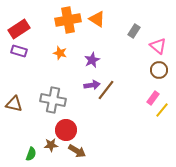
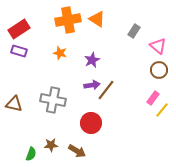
red circle: moved 25 px right, 7 px up
